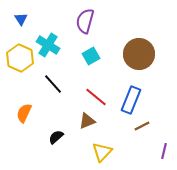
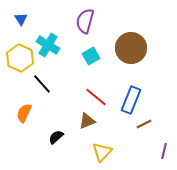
brown circle: moved 8 px left, 6 px up
black line: moved 11 px left
brown line: moved 2 px right, 2 px up
